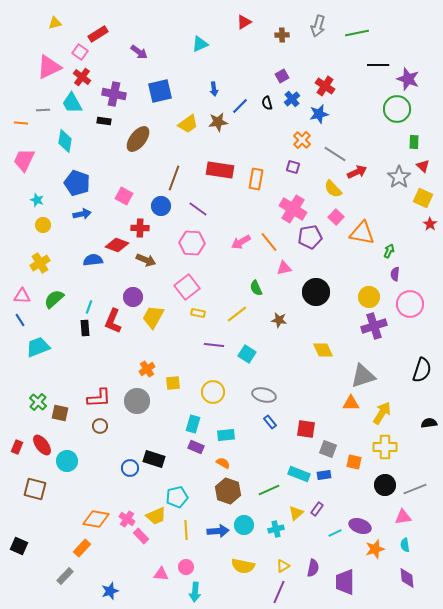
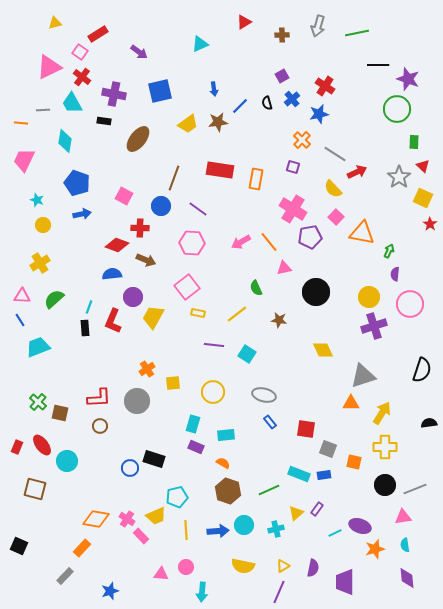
blue semicircle at (93, 260): moved 19 px right, 14 px down
cyan arrow at (195, 592): moved 7 px right
